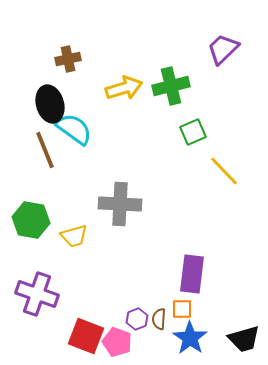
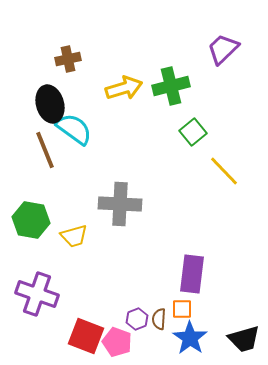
green square: rotated 16 degrees counterclockwise
